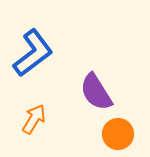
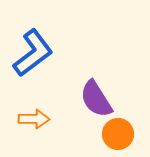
purple semicircle: moved 7 px down
orange arrow: rotated 60 degrees clockwise
